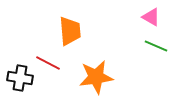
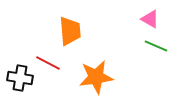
pink triangle: moved 1 px left, 2 px down
